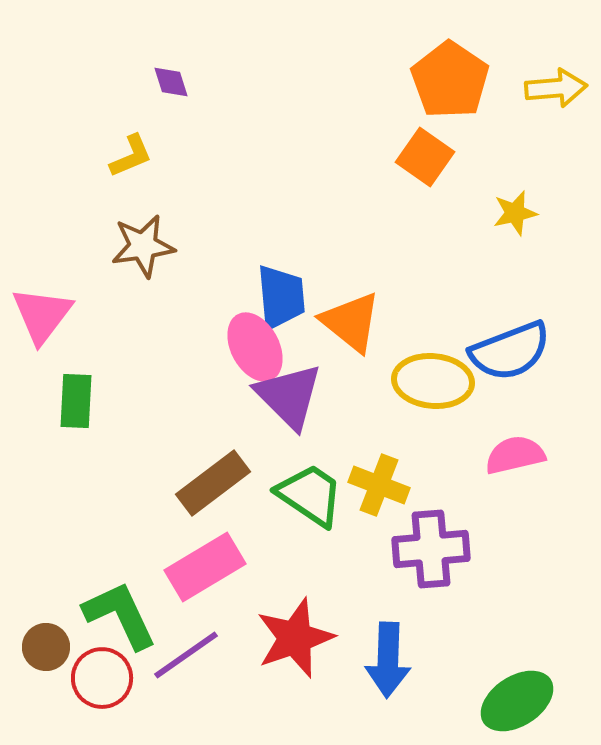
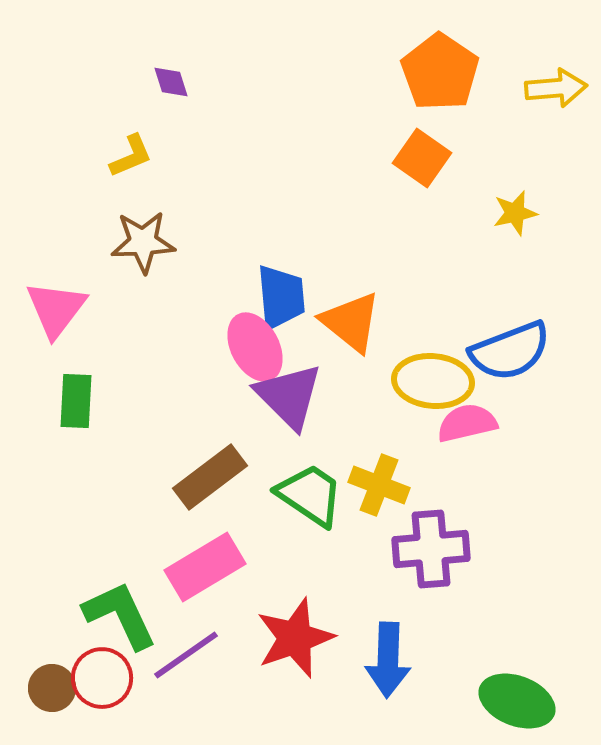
orange pentagon: moved 10 px left, 8 px up
orange square: moved 3 px left, 1 px down
brown star: moved 4 px up; rotated 6 degrees clockwise
pink triangle: moved 14 px right, 6 px up
pink semicircle: moved 48 px left, 32 px up
brown rectangle: moved 3 px left, 6 px up
brown circle: moved 6 px right, 41 px down
green ellipse: rotated 54 degrees clockwise
